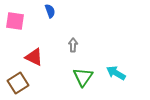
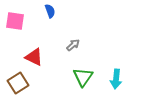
gray arrow: rotated 48 degrees clockwise
cyan arrow: moved 6 px down; rotated 114 degrees counterclockwise
